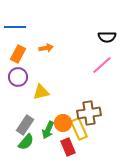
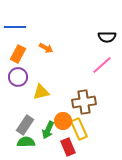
orange arrow: rotated 40 degrees clockwise
brown cross: moved 5 px left, 11 px up
orange circle: moved 2 px up
green semicircle: rotated 132 degrees counterclockwise
